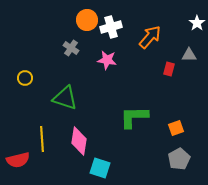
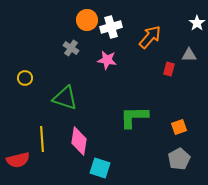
orange square: moved 3 px right, 1 px up
